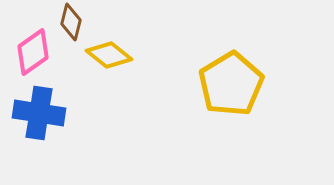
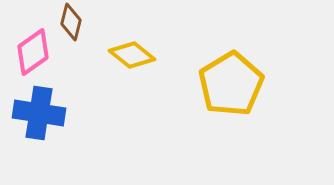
yellow diamond: moved 23 px right
